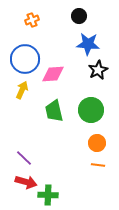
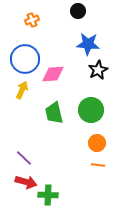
black circle: moved 1 px left, 5 px up
green trapezoid: moved 2 px down
